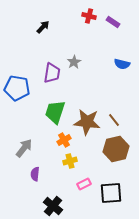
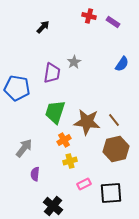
blue semicircle: rotated 70 degrees counterclockwise
